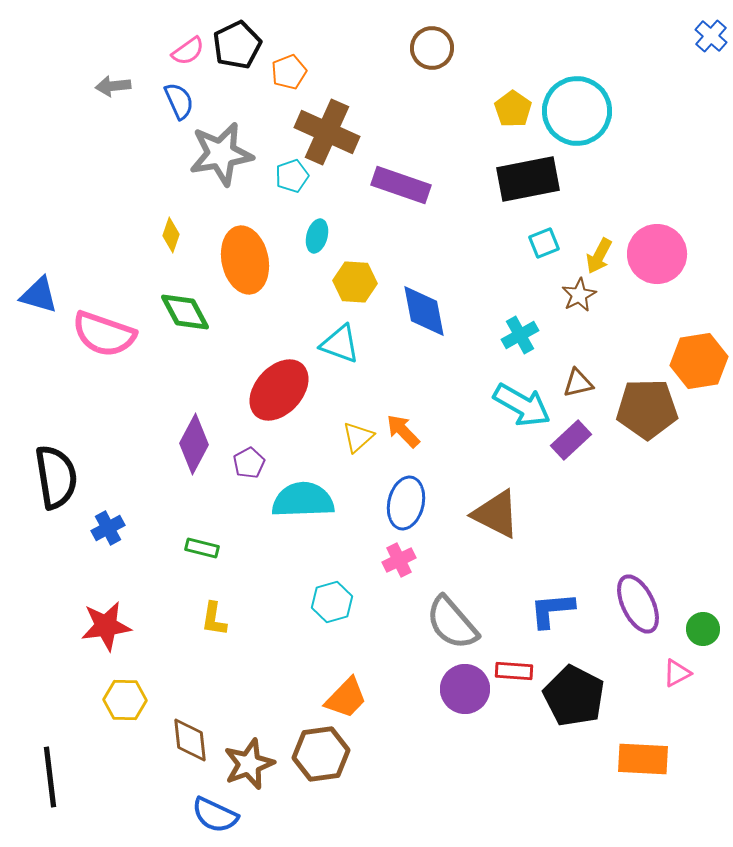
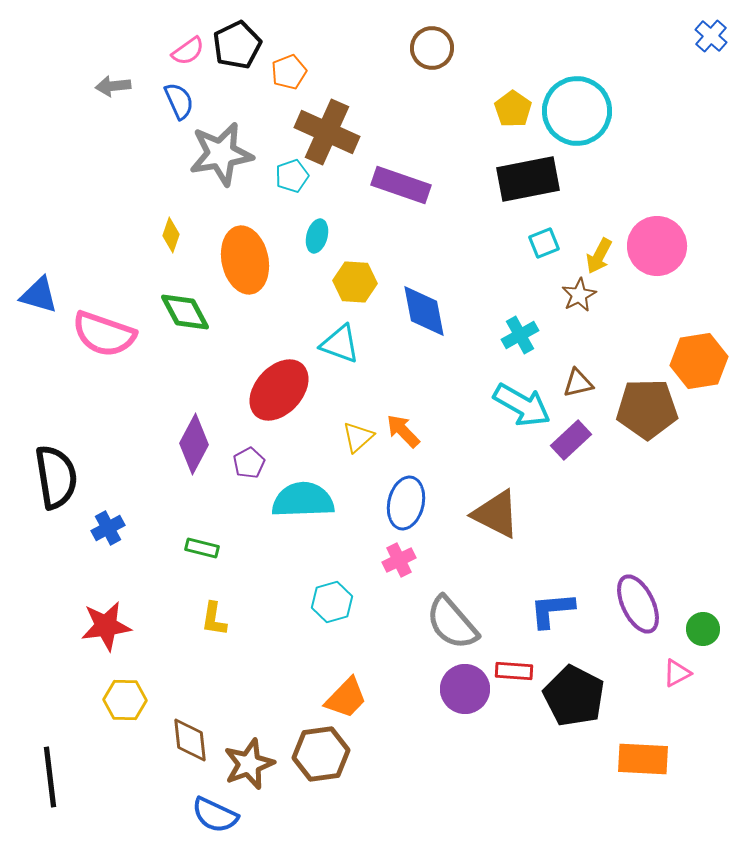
pink circle at (657, 254): moved 8 px up
